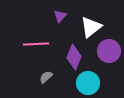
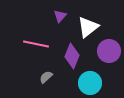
white triangle: moved 3 px left
pink line: rotated 15 degrees clockwise
purple diamond: moved 2 px left, 1 px up
cyan circle: moved 2 px right
